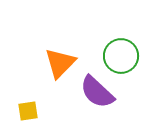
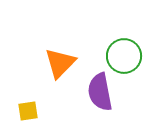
green circle: moved 3 px right
purple semicircle: moved 3 px right; rotated 36 degrees clockwise
